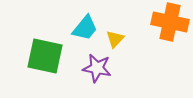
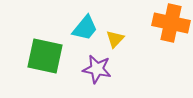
orange cross: moved 1 px right, 1 px down
purple star: moved 1 px down
